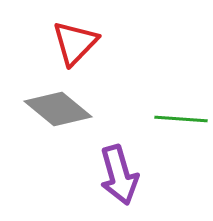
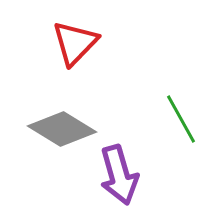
gray diamond: moved 4 px right, 20 px down; rotated 8 degrees counterclockwise
green line: rotated 57 degrees clockwise
